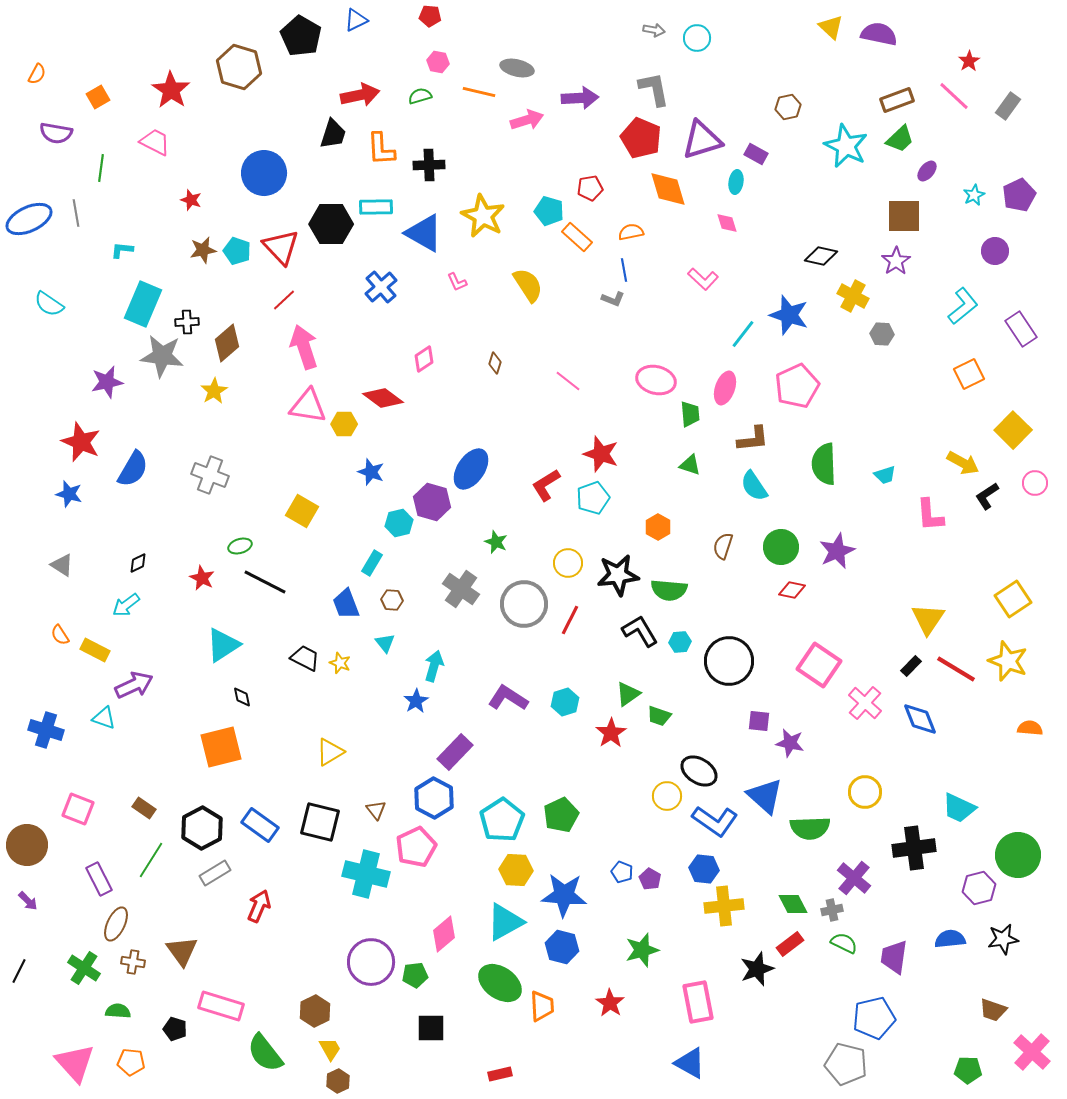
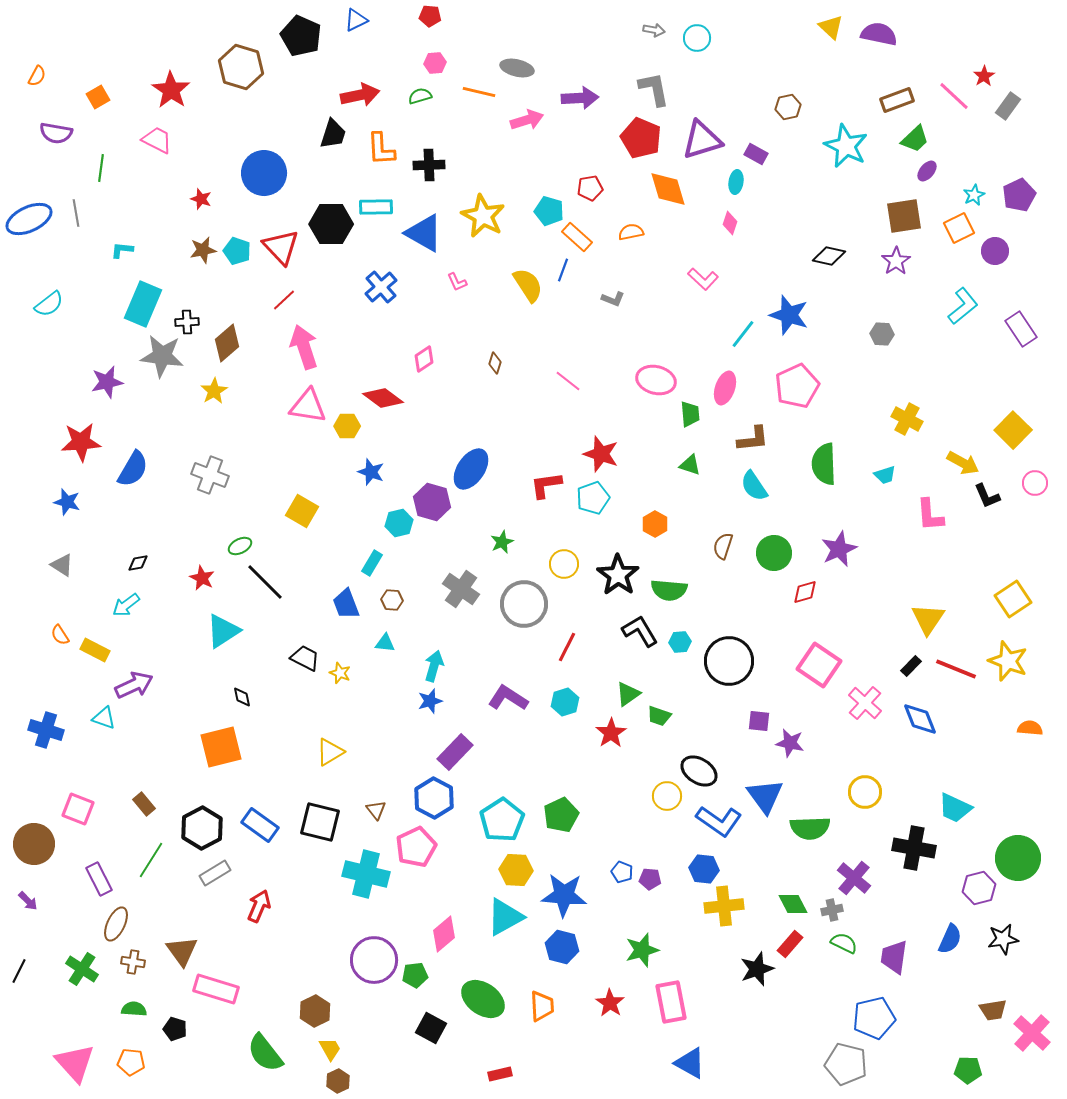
black pentagon at (301, 36): rotated 6 degrees counterclockwise
red star at (969, 61): moved 15 px right, 15 px down
pink hexagon at (438, 62): moved 3 px left, 1 px down; rotated 15 degrees counterclockwise
brown hexagon at (239, 67): moved 2 px right
orange semicircle at (37, 74): moved 2 px down
green trapezoid at (900, 139): moved 15 px right
pink trapezoid at (155, 142): moved 2 px right, 2 px up
red star at (191, 200): moved 10 px right, 1 px up
brown square at (904, 216): rotated 9 degrees counterclockwise
pink diamond at (727, 223): moved 3 px right; rotated 35 degrees clockwise
black diamond at (821, 256): moved 8 px right
blue line at (624, 270): moved 61 px left; rotated 30 degrees clockwise
yellow cross at (853, 296): moved 54 px right, 123 px down
cyan semicircle at (49, 304): rotated 72 degrees counterclockwise
orange square at (969, 374): moved 10 px left, 146 px up
yellow hexagon at (344, 424): moved 3 px right, 2 px down
red star at (81, 442): rotated 27 degrees counterclockwise
red L-shape at (546, 485): rotated 24 degrees clockwise
blue star at (69, 494): moved 2 px left, 8 px down
black L-shape at (987, 496): rotated 80 degrees counterclockwise
orange hexagon at (658, 527): moved 3 px left, 3 px up
green star at (496, 542): moved 6 px right; rotated 25 degrees clockwise
green ellipse at (240, 546): rotated 10 degrees counterclockwise
green circle at (781, 547): moved 7 px left, 6 px down
purple star at (837, 551): moved 2 px right, 2 px up
black diamond at (138, 563): rotated 15 degrees clockwise
yellow circle at (568, 563): moved 4 px left, 1 px down
black star at (618, 575): rotated 30 degrees counterclockwise
black line at (265, 582): rotated 18 degrees clockwise
red diamond at (792, 590): moved 13 px right, 2 px down; rotated 28 degrees counterclockwise
red line at (570, 620): moved 3 px left, 27 px down
cyan triangle at (385, 643): rotated 45 degrees counterclockwise
cyan triangle at (223, 645): moved 14 px up
yellow star at (340, 663): moved 10 px down
red line at (956, 669): rotated 9 degrees counterclockwise
blue star at (416, 701): moved 14 px right; rotated 15 degrees clockwise
blue triangle at (765, 796): rotated 12 degrees clockwise
brown rectangle at (144, 808): moved 4 px up; rotated 15 degrees clockwise
cyan trapezoid at (959, 808): moved 4 px left
blue L-shape at (715, 821): moved 4 px right
brown circle at (27, 845): moved 7 px right, 1 px up
black cross at (914, 848): rotated 18 degrees clockwise
green circle at (1018, 855): moved 3 px down
purple pentagon at (650, 879): rotated 25 degrees counterclockwise
cyan triangle at (505, 922): moved 5 px up
blue semicircle at (950, 939): rotated 120 degrees clockwise
red rectangle at (790, 944): rotated 12 degrees counterclockwise
purple circle at (371, 962): moved 3 px right, 2 px up
green cross at (84, 968): moved 2 px left, 1 px down
green ellipse at (500, 983): moved 17 px left, 16 px down
pink rectangle at (698, 1002): moved 27 px left
pink rectangle at (221, 1006): moved 5 px left, 17 px up
brown trapezoid at (993, 1010): rotated 28 degrees counterclockwise
green semicircle at (118, 1011): moved 16 px right, 2 px up
black square at (431, 1028): rotated 28 degrees clockwise
pink cross at (1032, 1052): moved 19 px up
